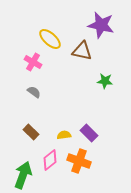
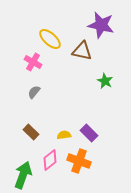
green star: rotated 21 degrees clockwise
gray semicircle: rotated 88 degrees counterclockwise
